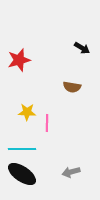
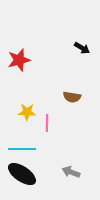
brown semicircle: moved 10 px down
gray arrow: rotated 36 degrees clockwise
